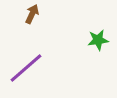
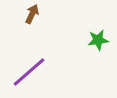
purple line: moved 3 px right, 4 px down
